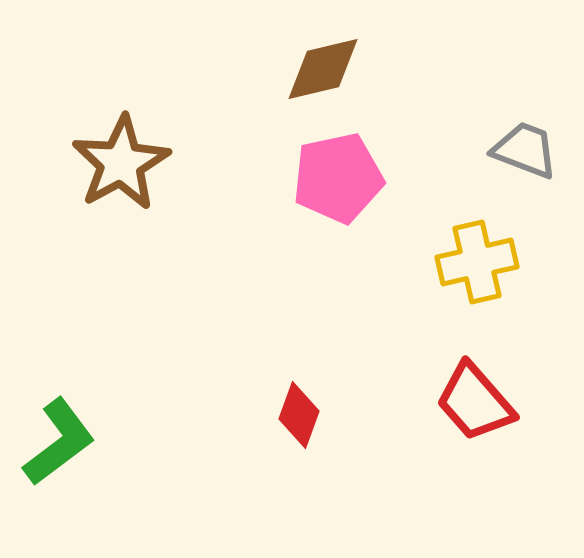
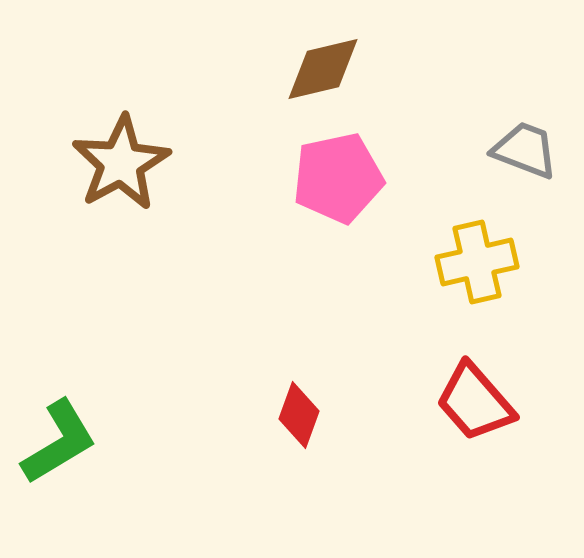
green L-shape: rotated 6 degrees clockwise
